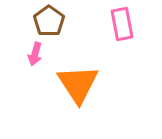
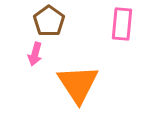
pink rectangle: rotated 16 degrees clockwise
